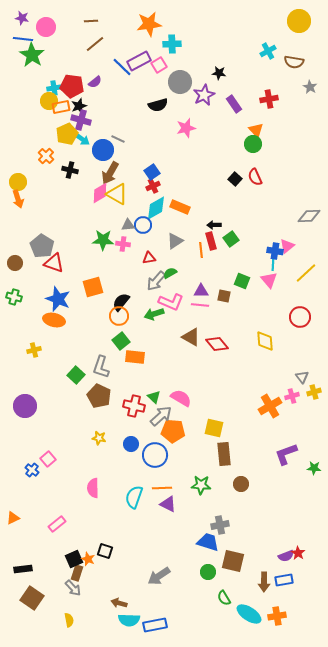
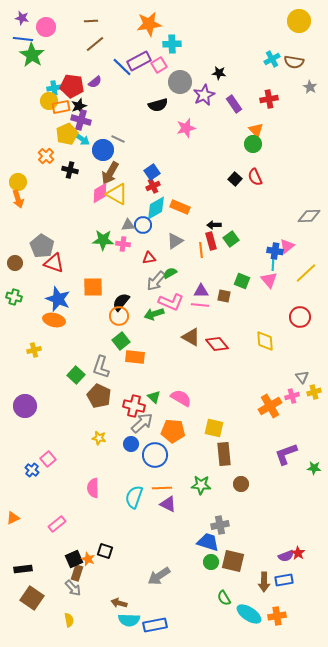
cyan cross at (268, 51): moved 4 px right, 8 px down
orange square at (93, 287): rotated 15 degrees clockwise
gray arrow at (161, 416): moved 19 px left, 7 px down
green circle at (208, 572): moved 3 px right, 10 px up
